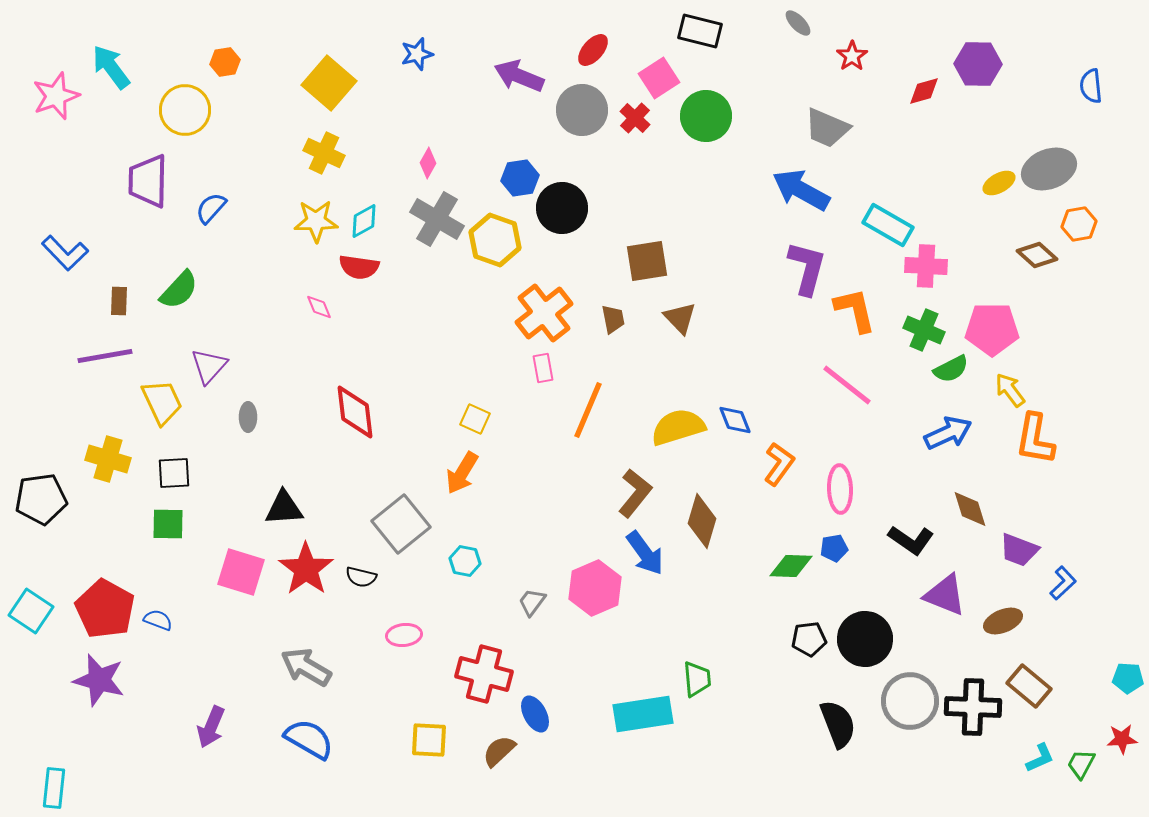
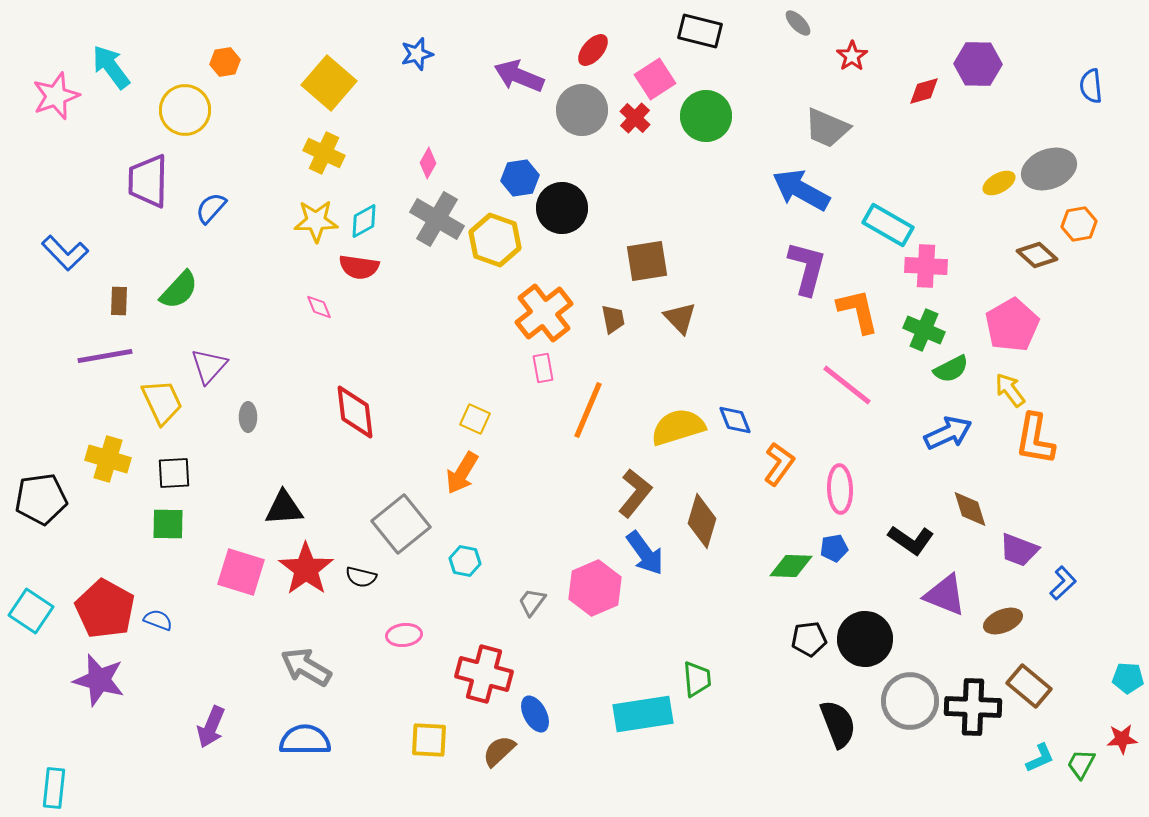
pink square at (659, 78): moved 4 px left, 1 px down
orange L-shape at (855, 310): moved 3 px right, 1 px down
pink pentagon at (992, 329): moved 20 px right, 4 px up; rotated 30 degrees counterclockwise
blue semicircle at (309, 739): moved 4 px left, 1 px down; rotated 30 degrees counterclockwise
